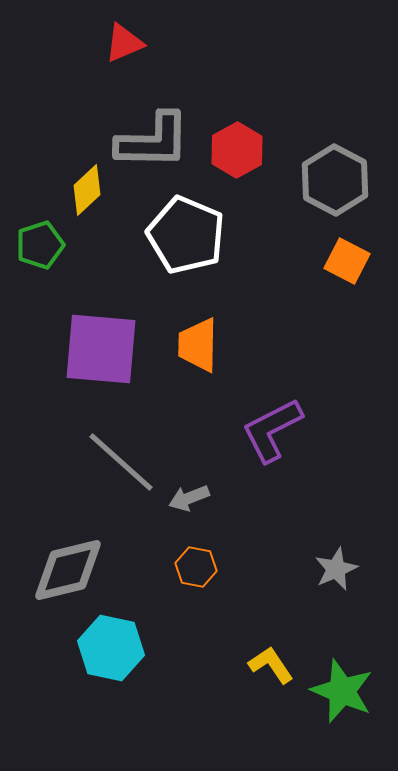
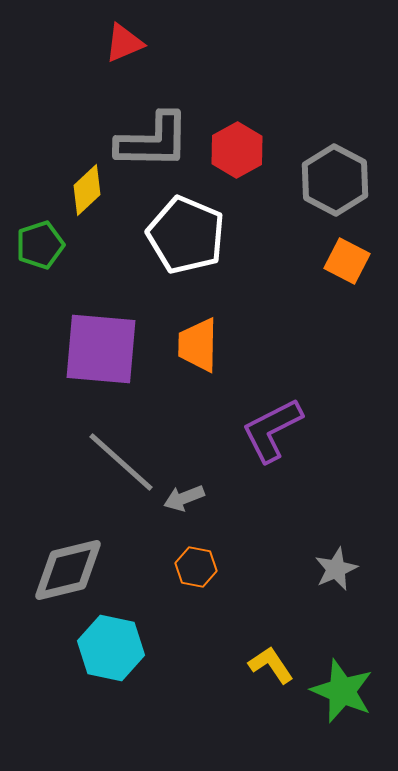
gray arrow: moved 5 px left
